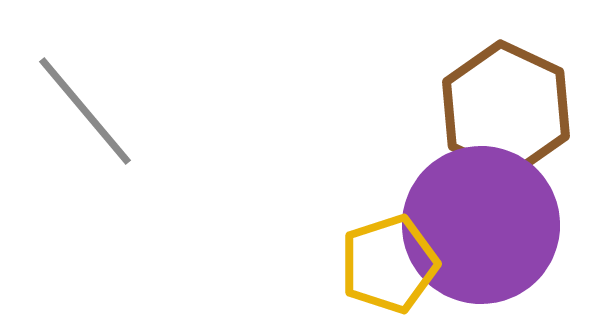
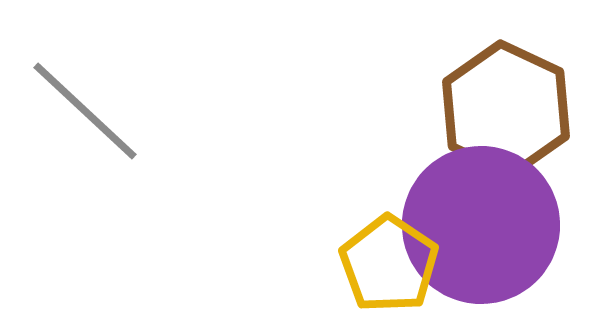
gray line: rotated 7 degrees counterclockwise
yellow pentagon: rotated 20 degrees counterclockwise
